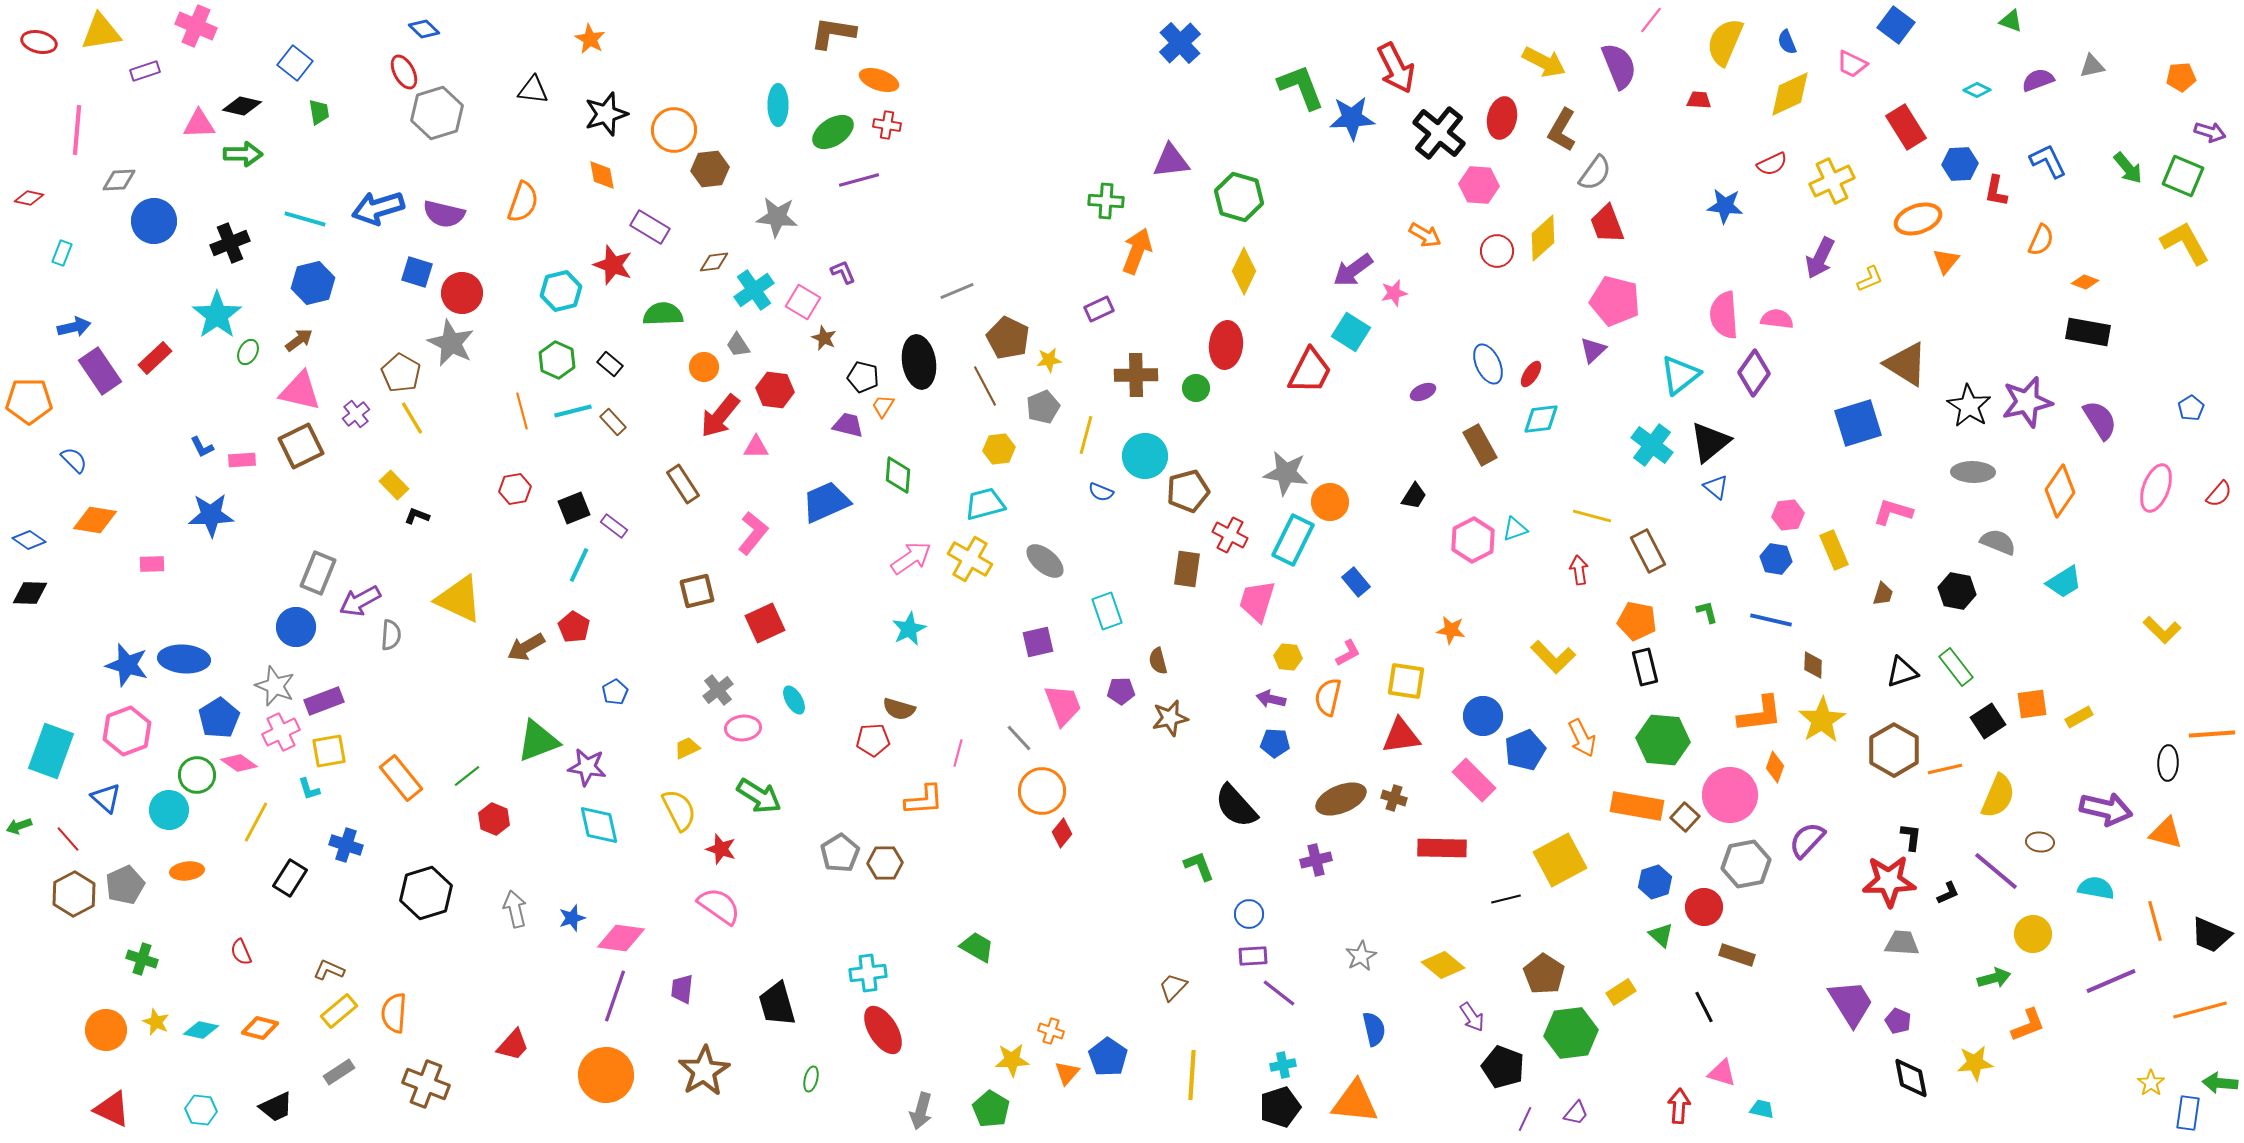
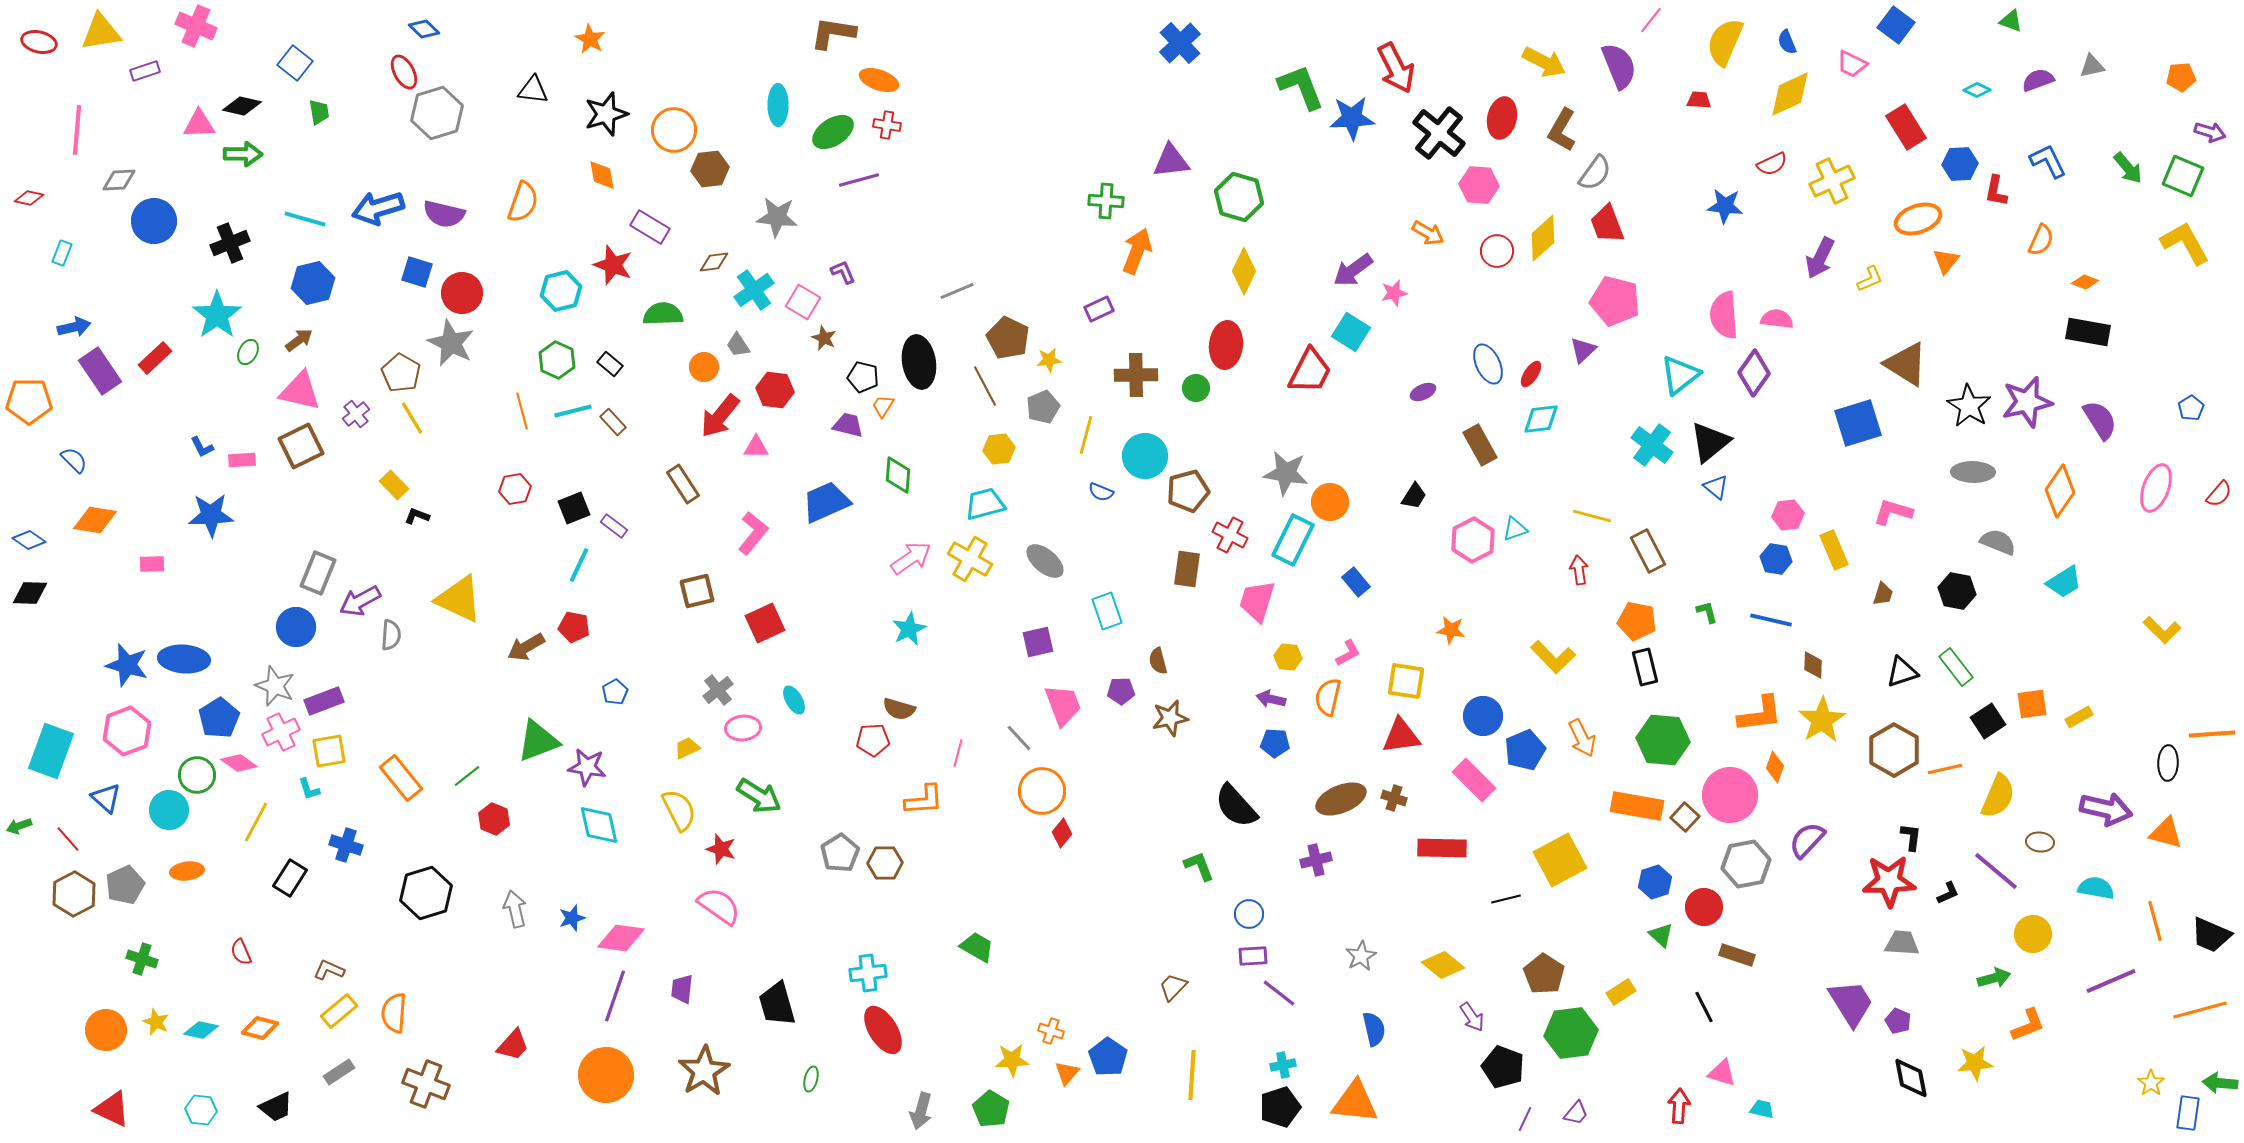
orange arrow at (1425, 235): moved 3 px right, 2 px up
purple triangle at (1593, 350): moved 10 px left
red pentagon at (574, 627): rotated 20 degrees counterclockwise
